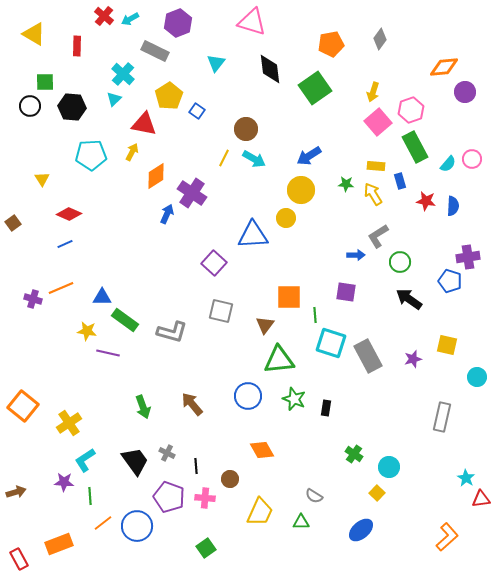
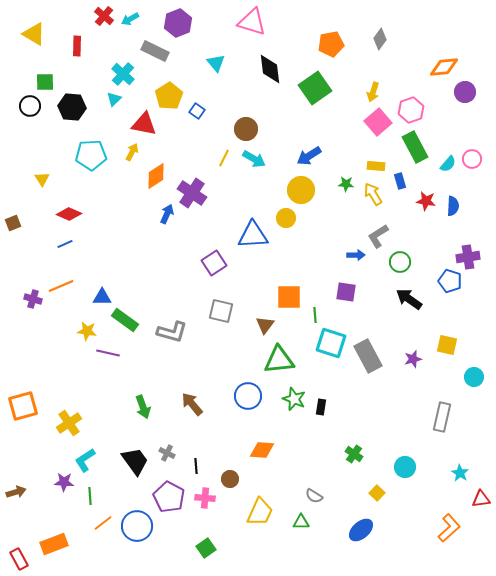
cyan triangle at (216, 63): rotated 18 degrees counterclockwise
brown square at (13, 223): rotated 14 degrees clockwise
purple square at (214, 263): rotated 15 degrees clockwise
orange line at (61, 288): moved 2 px up
cyan circle at (477, 377): moved 3 px left
orange square at (23, 406): rotated 36 degrees clockwise
black rectangle at (326, 408): moved 5 px left, 1 px up
orange diamond at (262, 450): rotated 55 degrees counterclockwise
cyan circle at (389, 467): moved 16 px right
cyan star at (466, 478): moved 6 px left, 5 px up
purple pentagon at (169, 497): rotated 8 degrees clockwise
orange L-shape at (447, 537): moved 2 px right, 9 px up
orange rectangle at (59, 544): moved 5 px left
